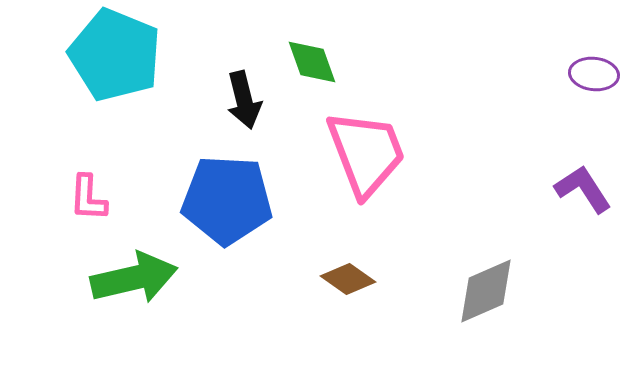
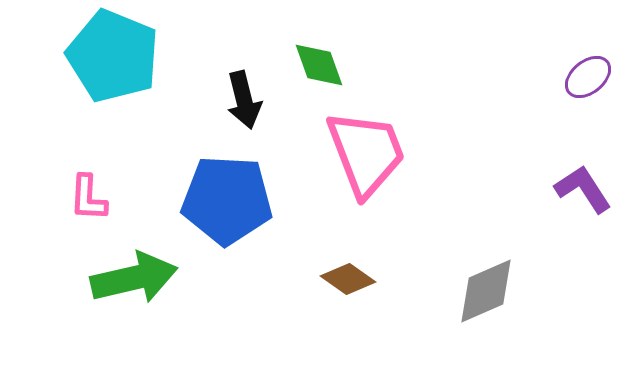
cyan pentagon: moved 2 px left, 1 px down
green diamond: moved 7 px right, 3 px down
purple ellipse: moved 6 px left, 3 px down; rotated 45 degrees counterclockwise
